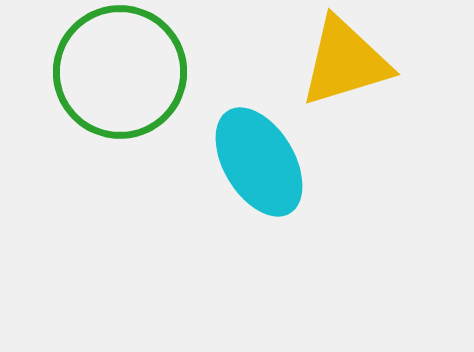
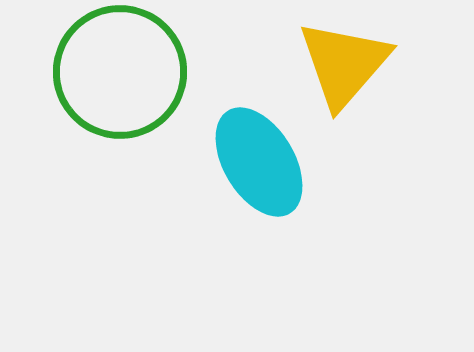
yellow triangle: moved 1 px left, 2 px down; rotated 32 degrees counterclockwise
